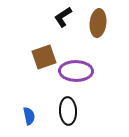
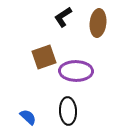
blue semicircle: moved 1 px left, 1 px down; rotated 36 degrees counterclockwise
